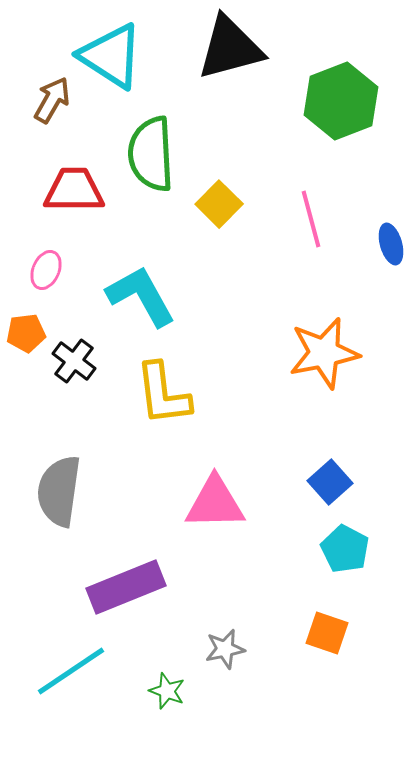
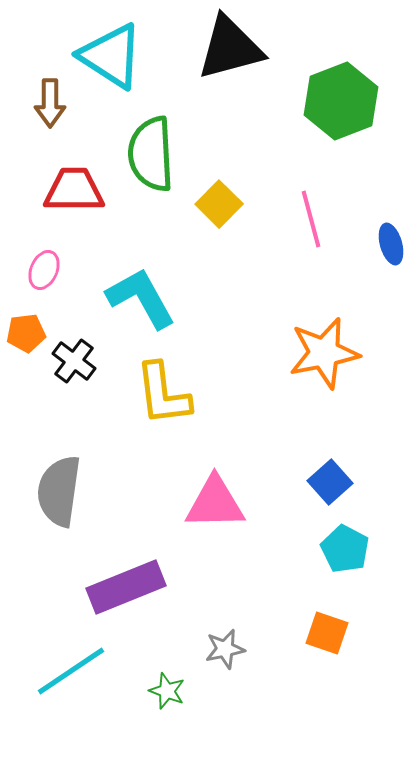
brown arrow: moved 2 px left, 3 px down; rotated 150 degrees clockwise
pink ellipse: moved 2 px left
cyan L-shape: moved 2 px down
